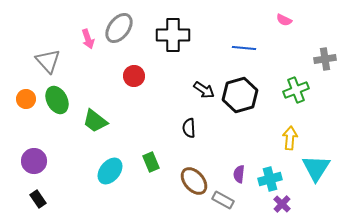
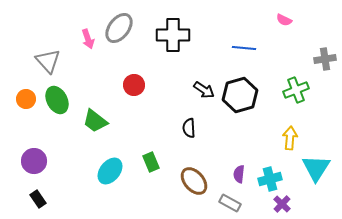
red circle: moved 9 px down
gray rectangle: moved 7 px right, 3 px down
